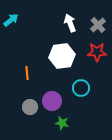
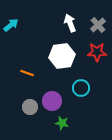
cyan arrow: moved 5 px down
orange line: rotated 64 degrees counterclockwise
